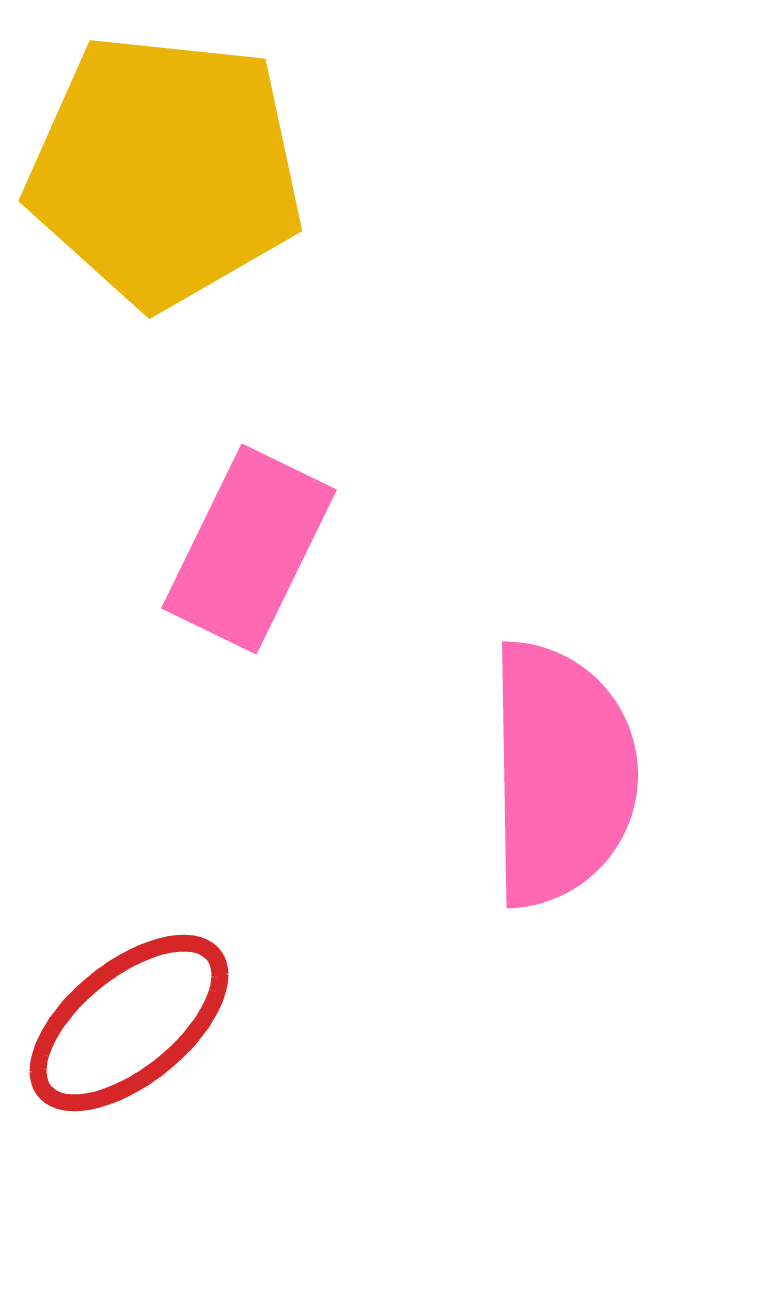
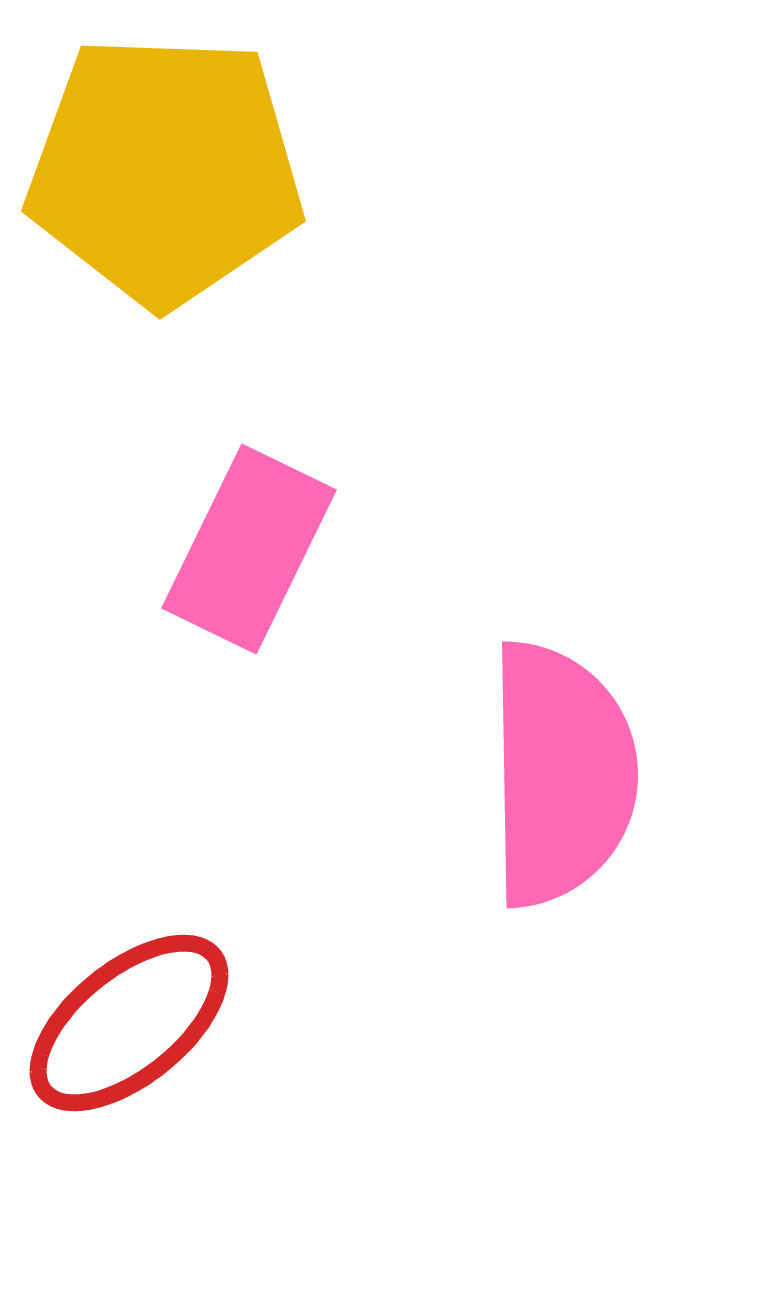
yellow pentagon: rotated 4 degrees counterclockwise
